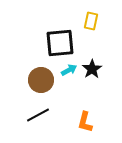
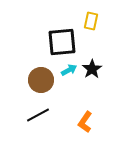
black square: moved 2 px right, 1 px up
orange L-shape: rotated 20 degrees clockwise
